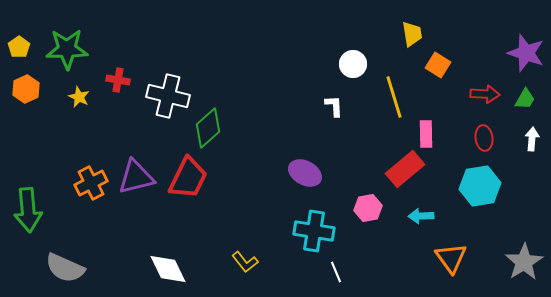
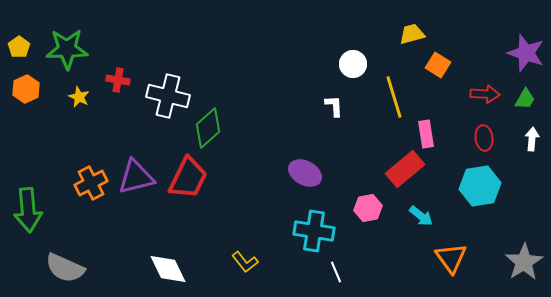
yellow trapezoid: rotated 96 degrees counterclockwise
pink rectangle: rotated 8 degrees counterclockwise
cyan arrow: rotated 140 degrees counterclockwise
